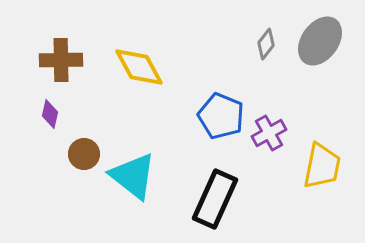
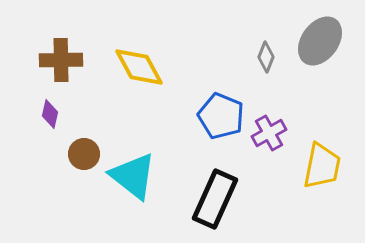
gray diamond: moved 13 px down; rotated 16 degrees counterclockwise
